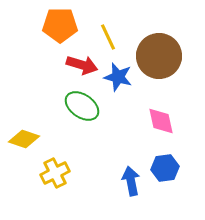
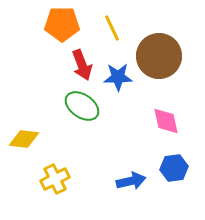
orange pentagon: moved 2 px right, 1 px up
yellow line: moved 4 px right, 9 px up
red arrow: rotated 52 degrees clockwise
blue star: rotated 16 degrees counterclockwise
pink diamond: moved 5 px right
yellow diamond: rotated 12 degrees counterclockwise
blue hexagon: moved 9 px right
yellow cross: moved 6 px down
blue arrow: rotated 88 degrees clockwise
